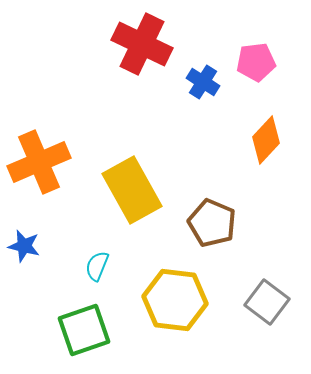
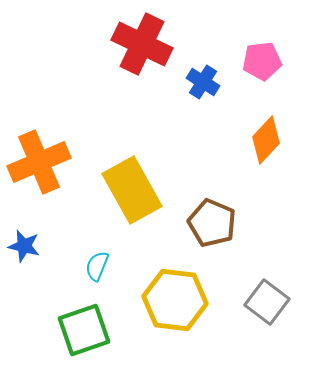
pink pentagon: moved 6 px right, 1 px up
